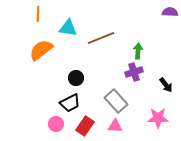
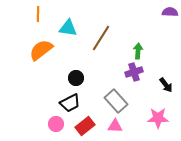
brown line: rotated 36 degrees counterclockwise
red rectangle: rotated 18 degrees clockwise
